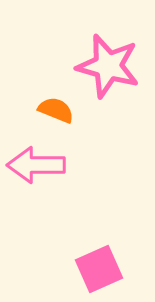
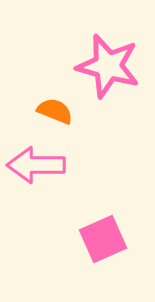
orange semicircle: moved 1 px left, 1 px down
pink square: moved 4 px right, 30 px up
